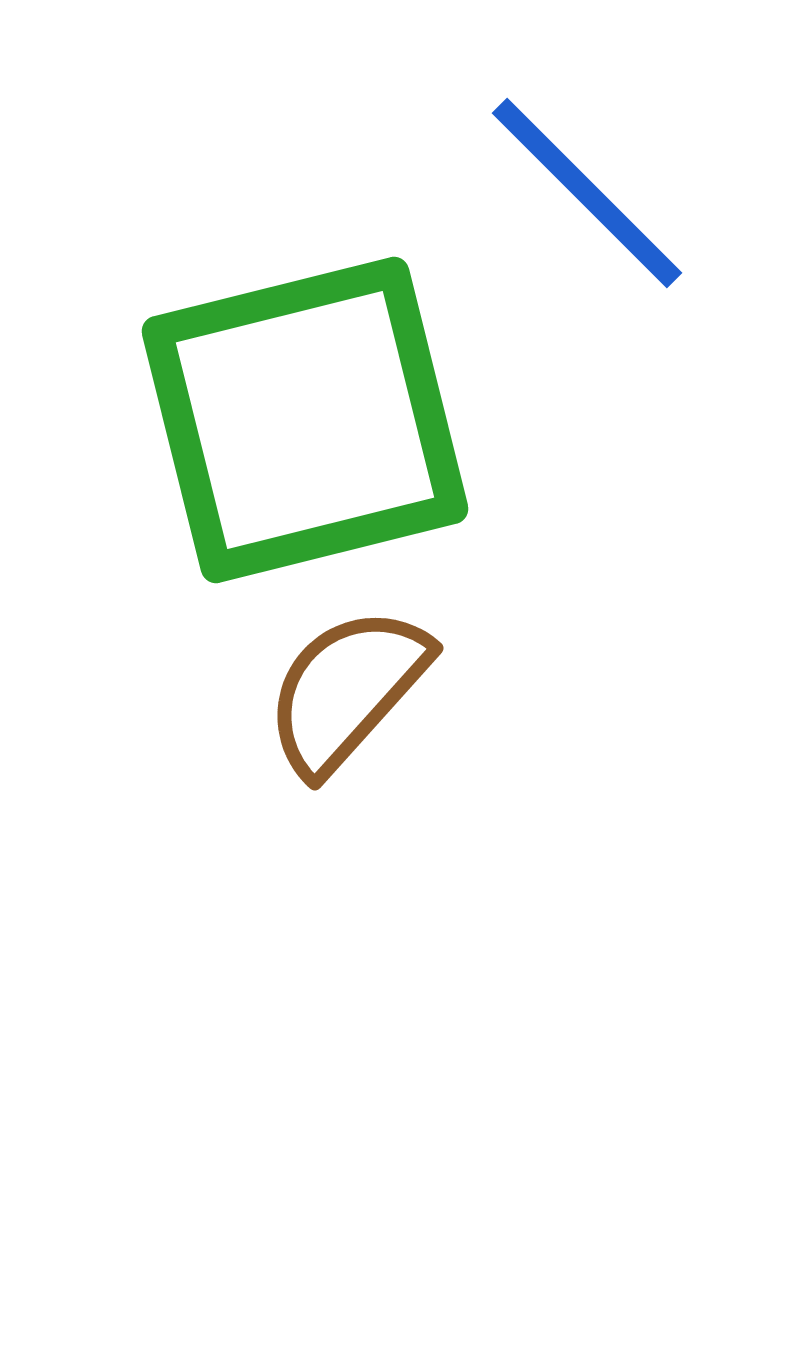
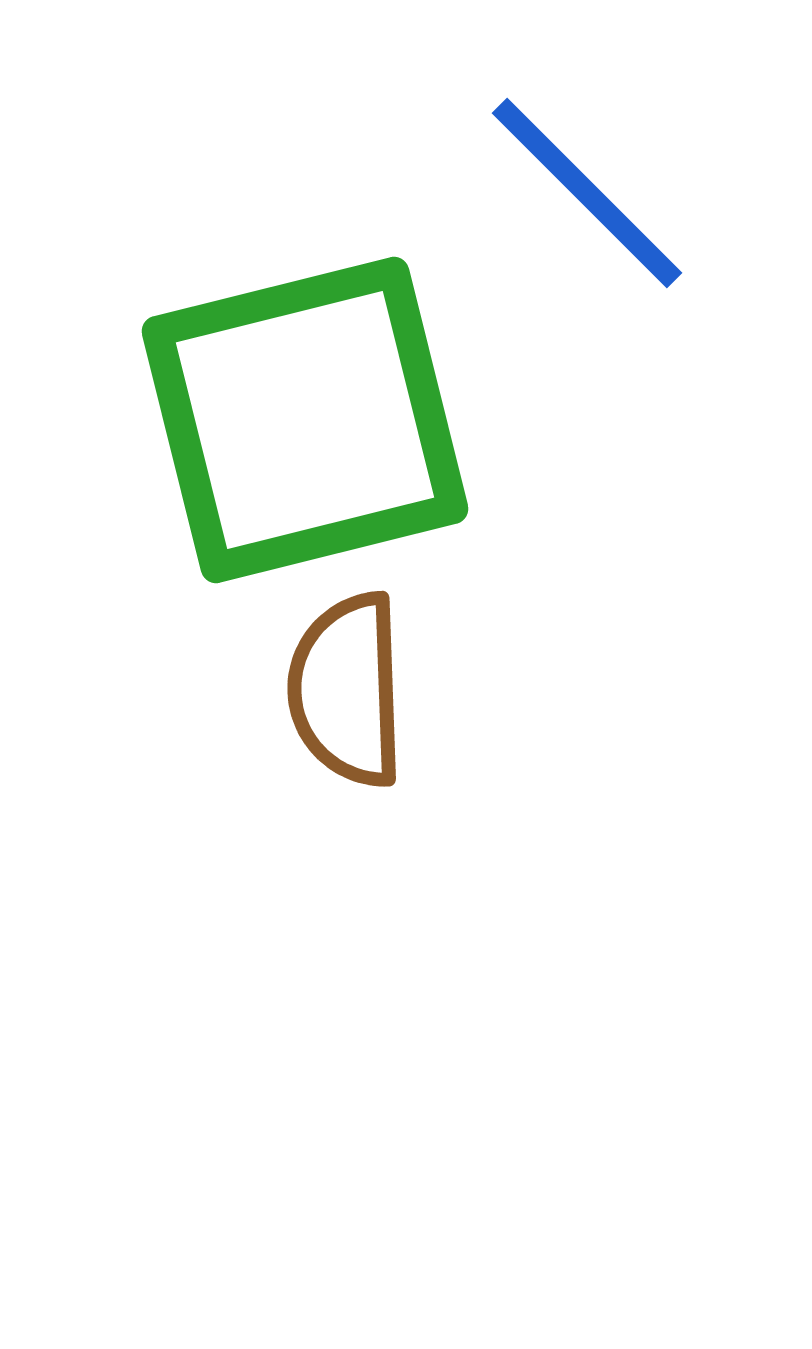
brown semicircle: rotated 44 degrees counterclockwise
